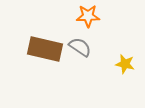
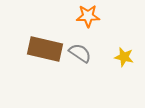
gray semicircle: moved 6 px down
yellow star: moved 1 px left, 7 px up
